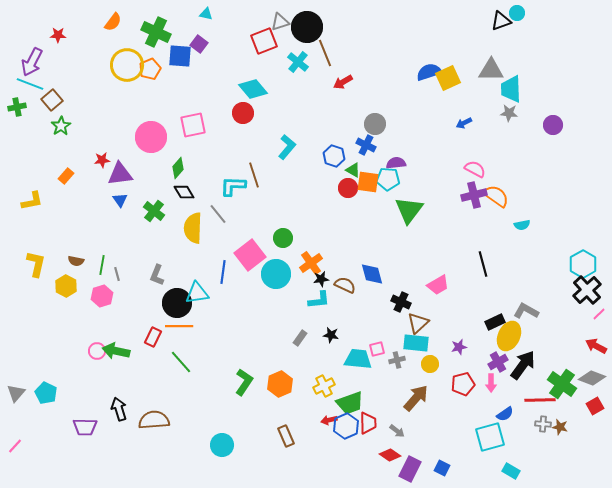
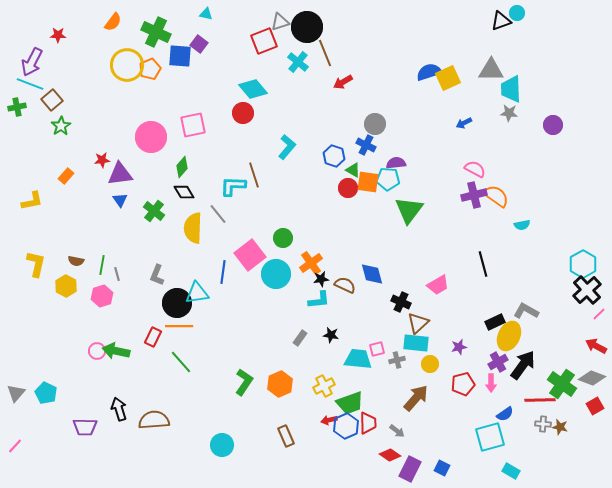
green diamond at (178, 168): moved 4 px right, 1 px up
